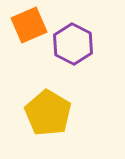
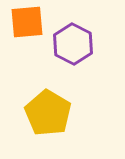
orange square: moved 2 px left, 3 px up; rotated 18 degrees clockwise
